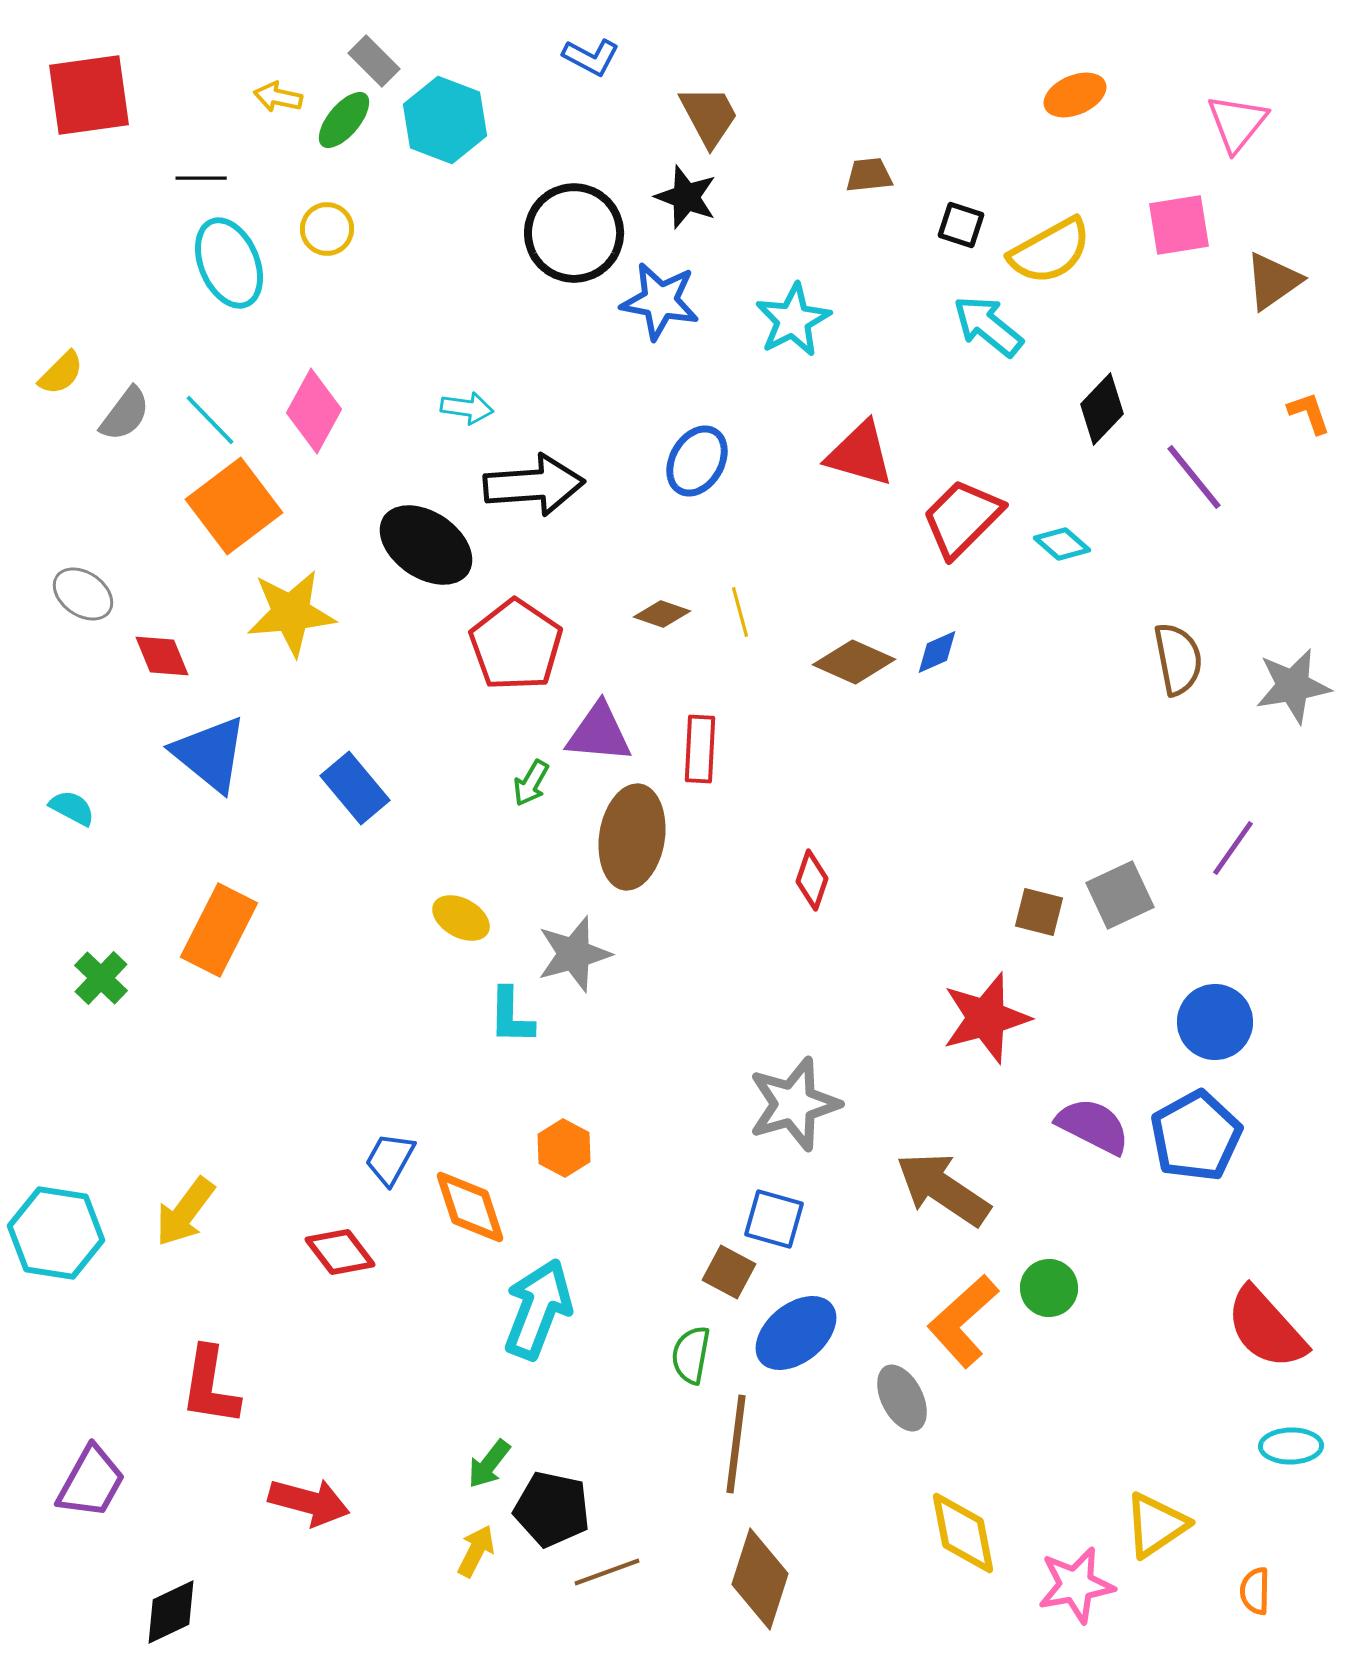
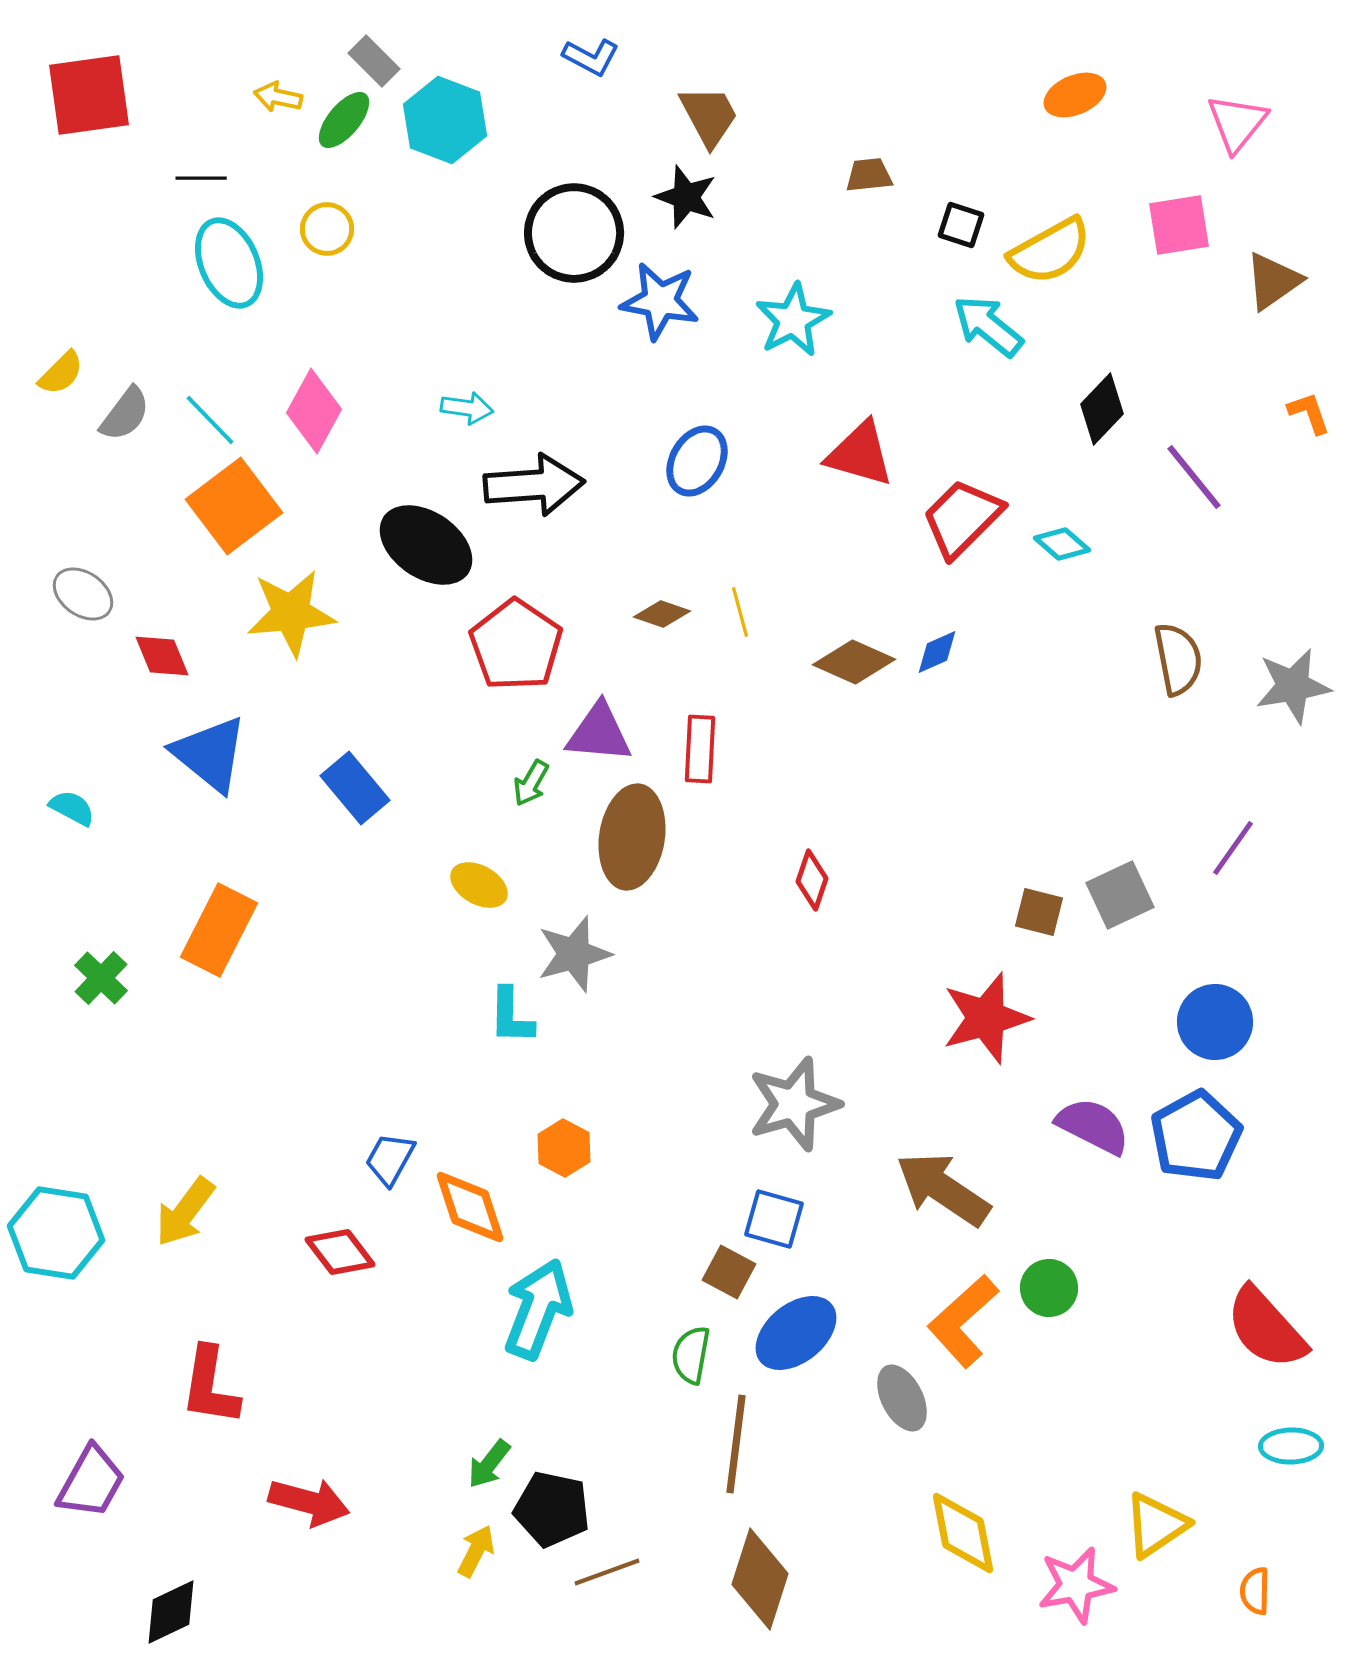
yellow ellipse at (461, 918): moved 18 px right, 33 px up
